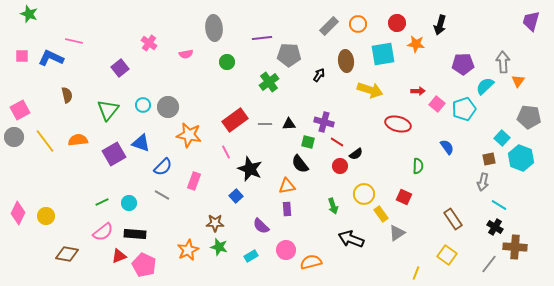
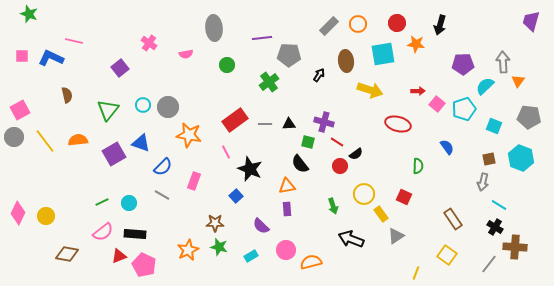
green circle at (227, 62): moved 3 px down
cyan square at (502, 138): moved 8 px left, 12 px up; rotated 21 degrees counterclockwise
gray triangle at (397, 233): moved 1 px left, 3 px down
